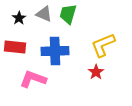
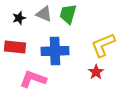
black star: rotated 16 degrees clockwise
